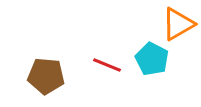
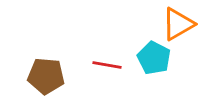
cyan pentagon: moved 2 px right, 1 px up
red line: rotated 12 degrees counterclockwise
